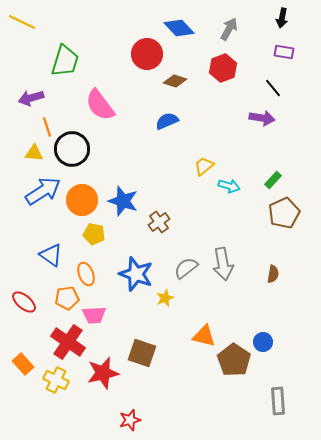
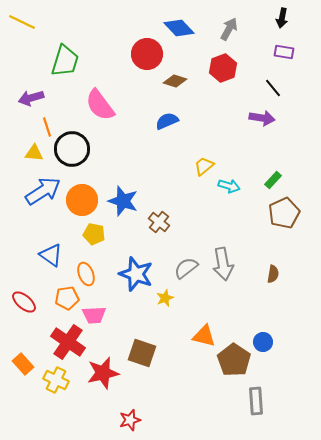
brown cross at (159, 222): rotated 15 degrees counterclockwise
gray rectangle at (278, 401): moved 22 px left
